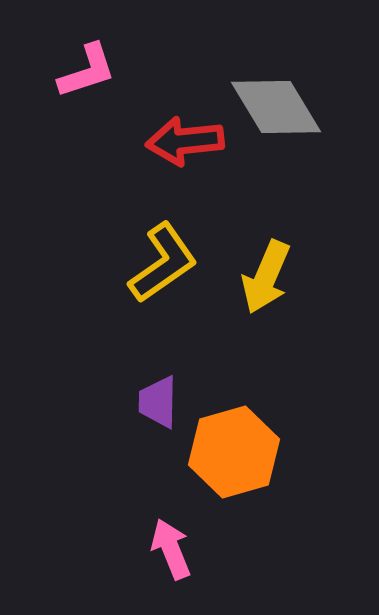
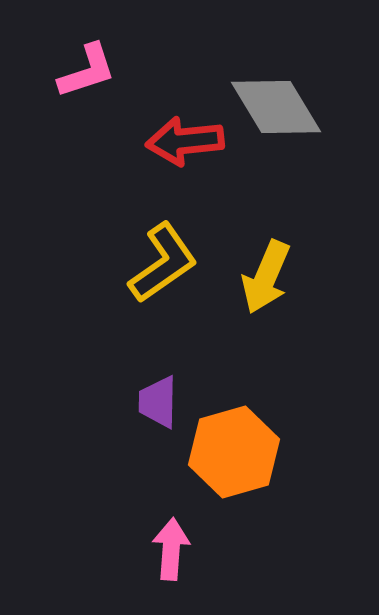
pink arrow: rotated 26 degrees clockwise
